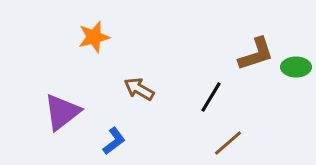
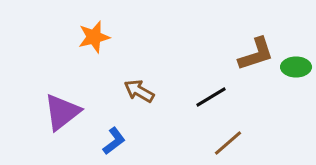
brown arrow: moved 2 px down
black line: rotated 28 degrees clockwise
